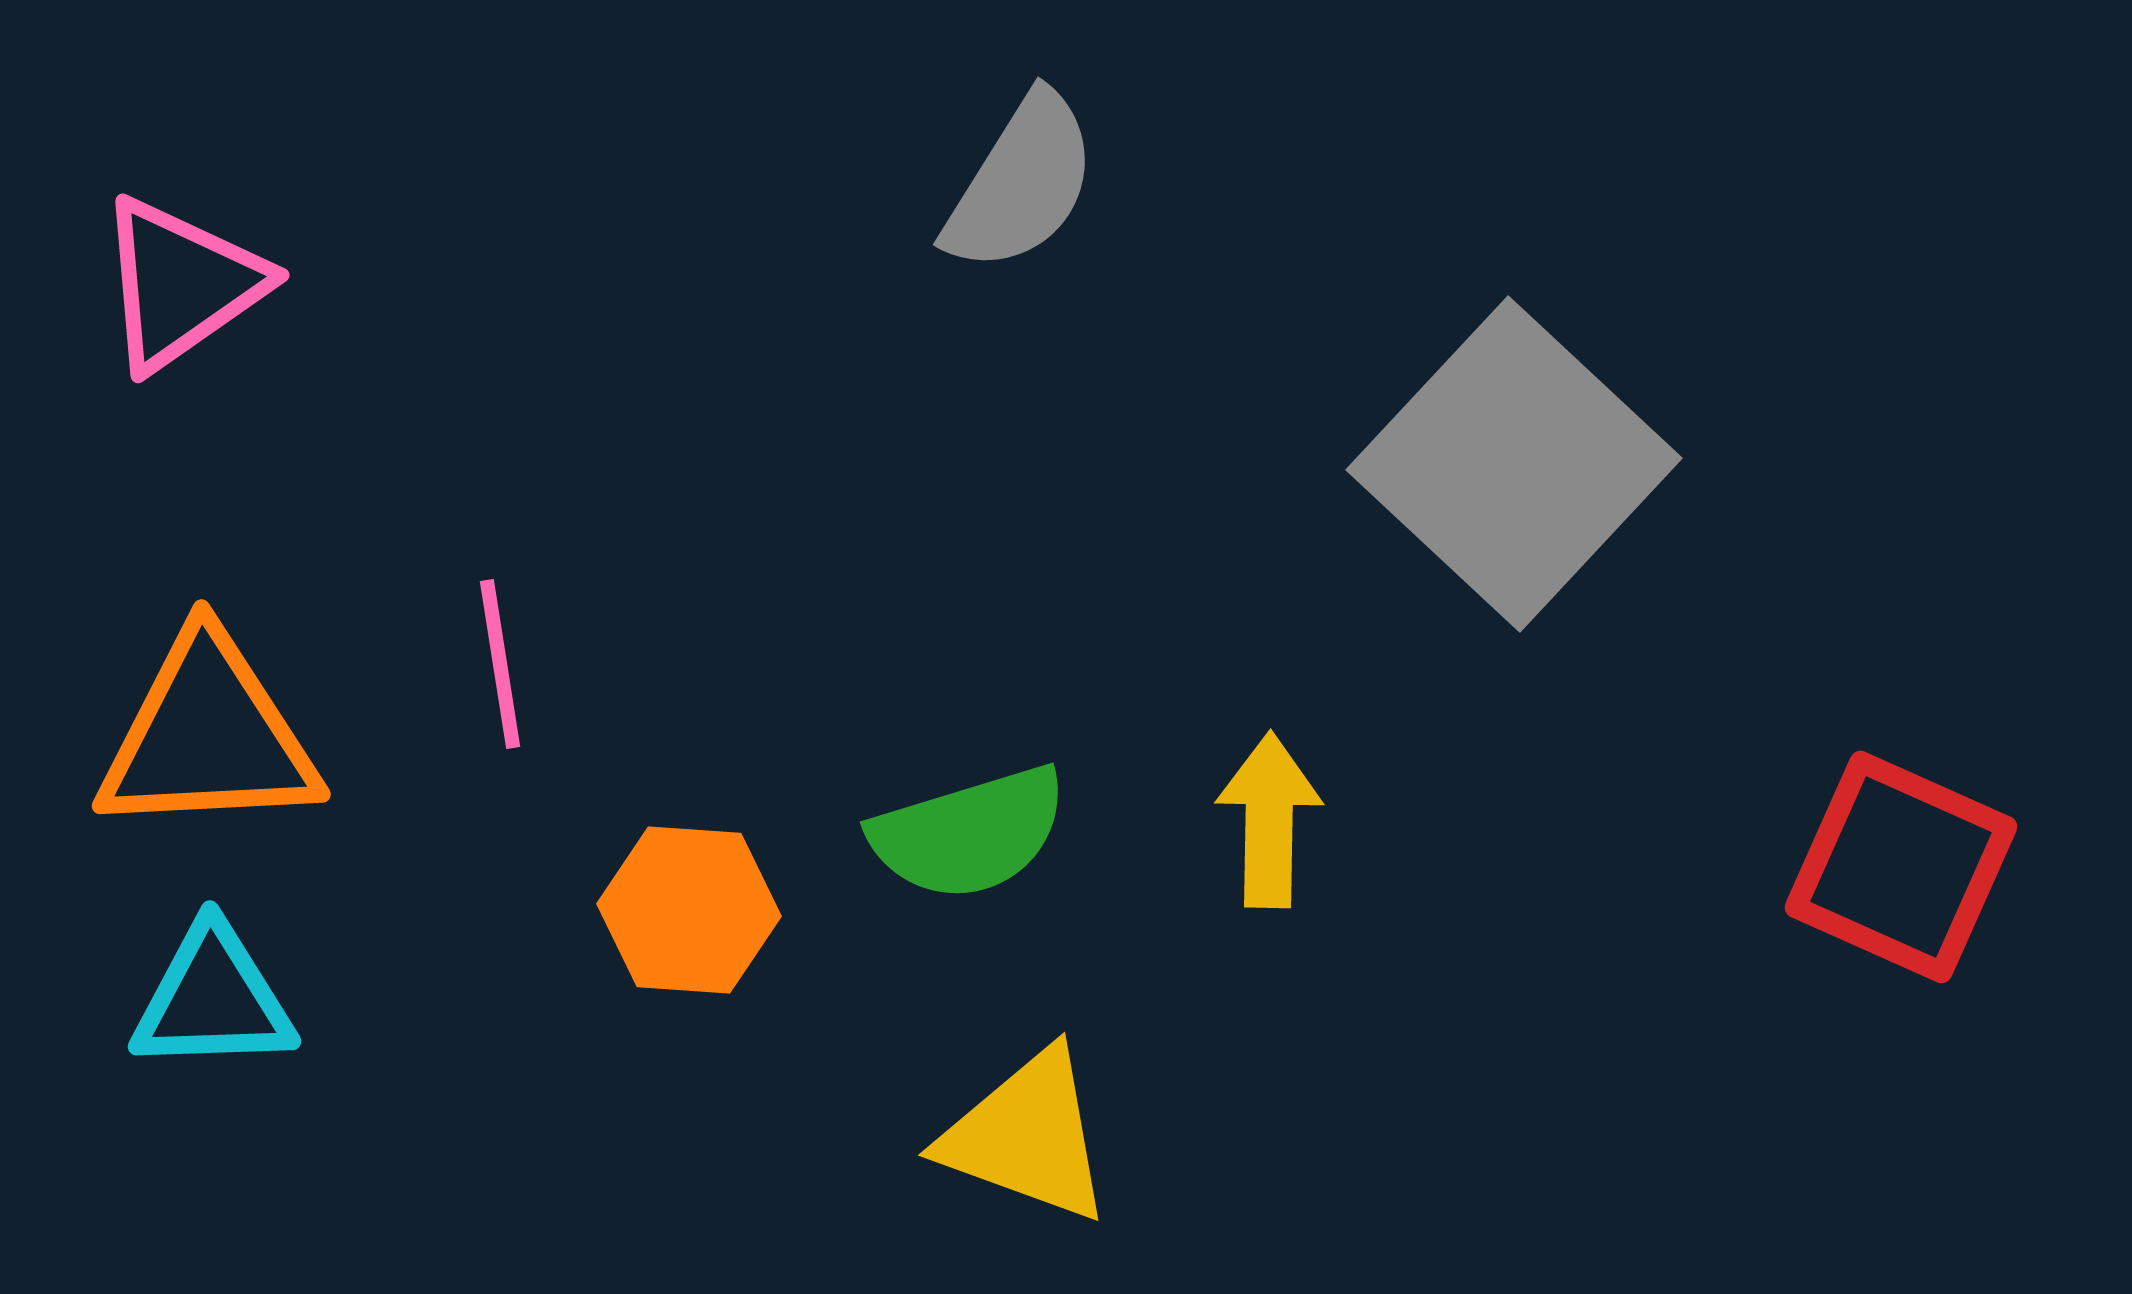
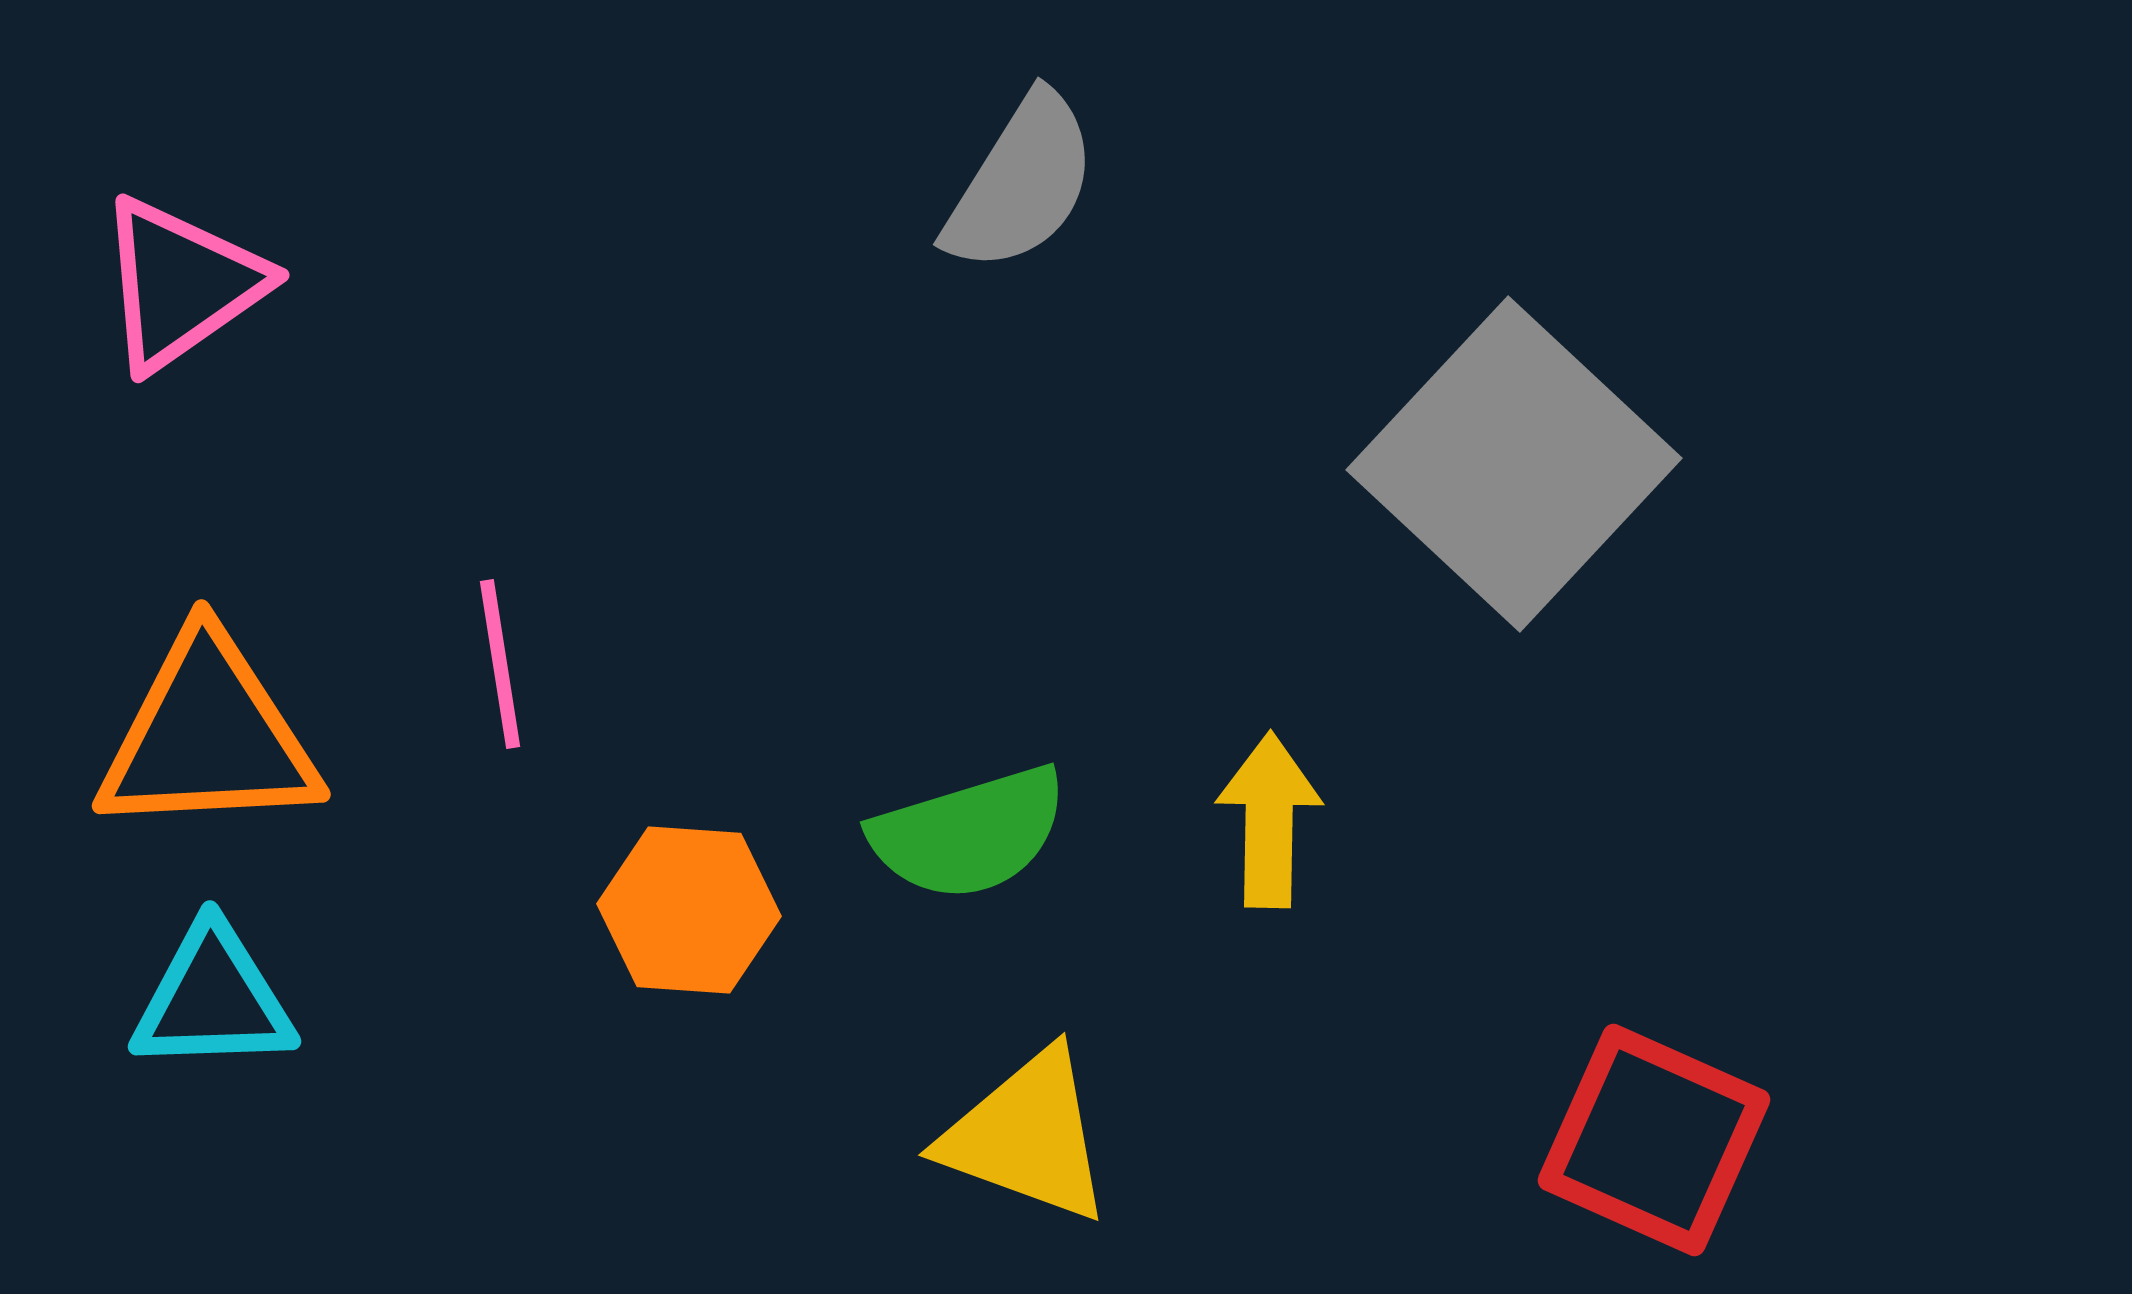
red square: moved 247 px left, 273 px down
